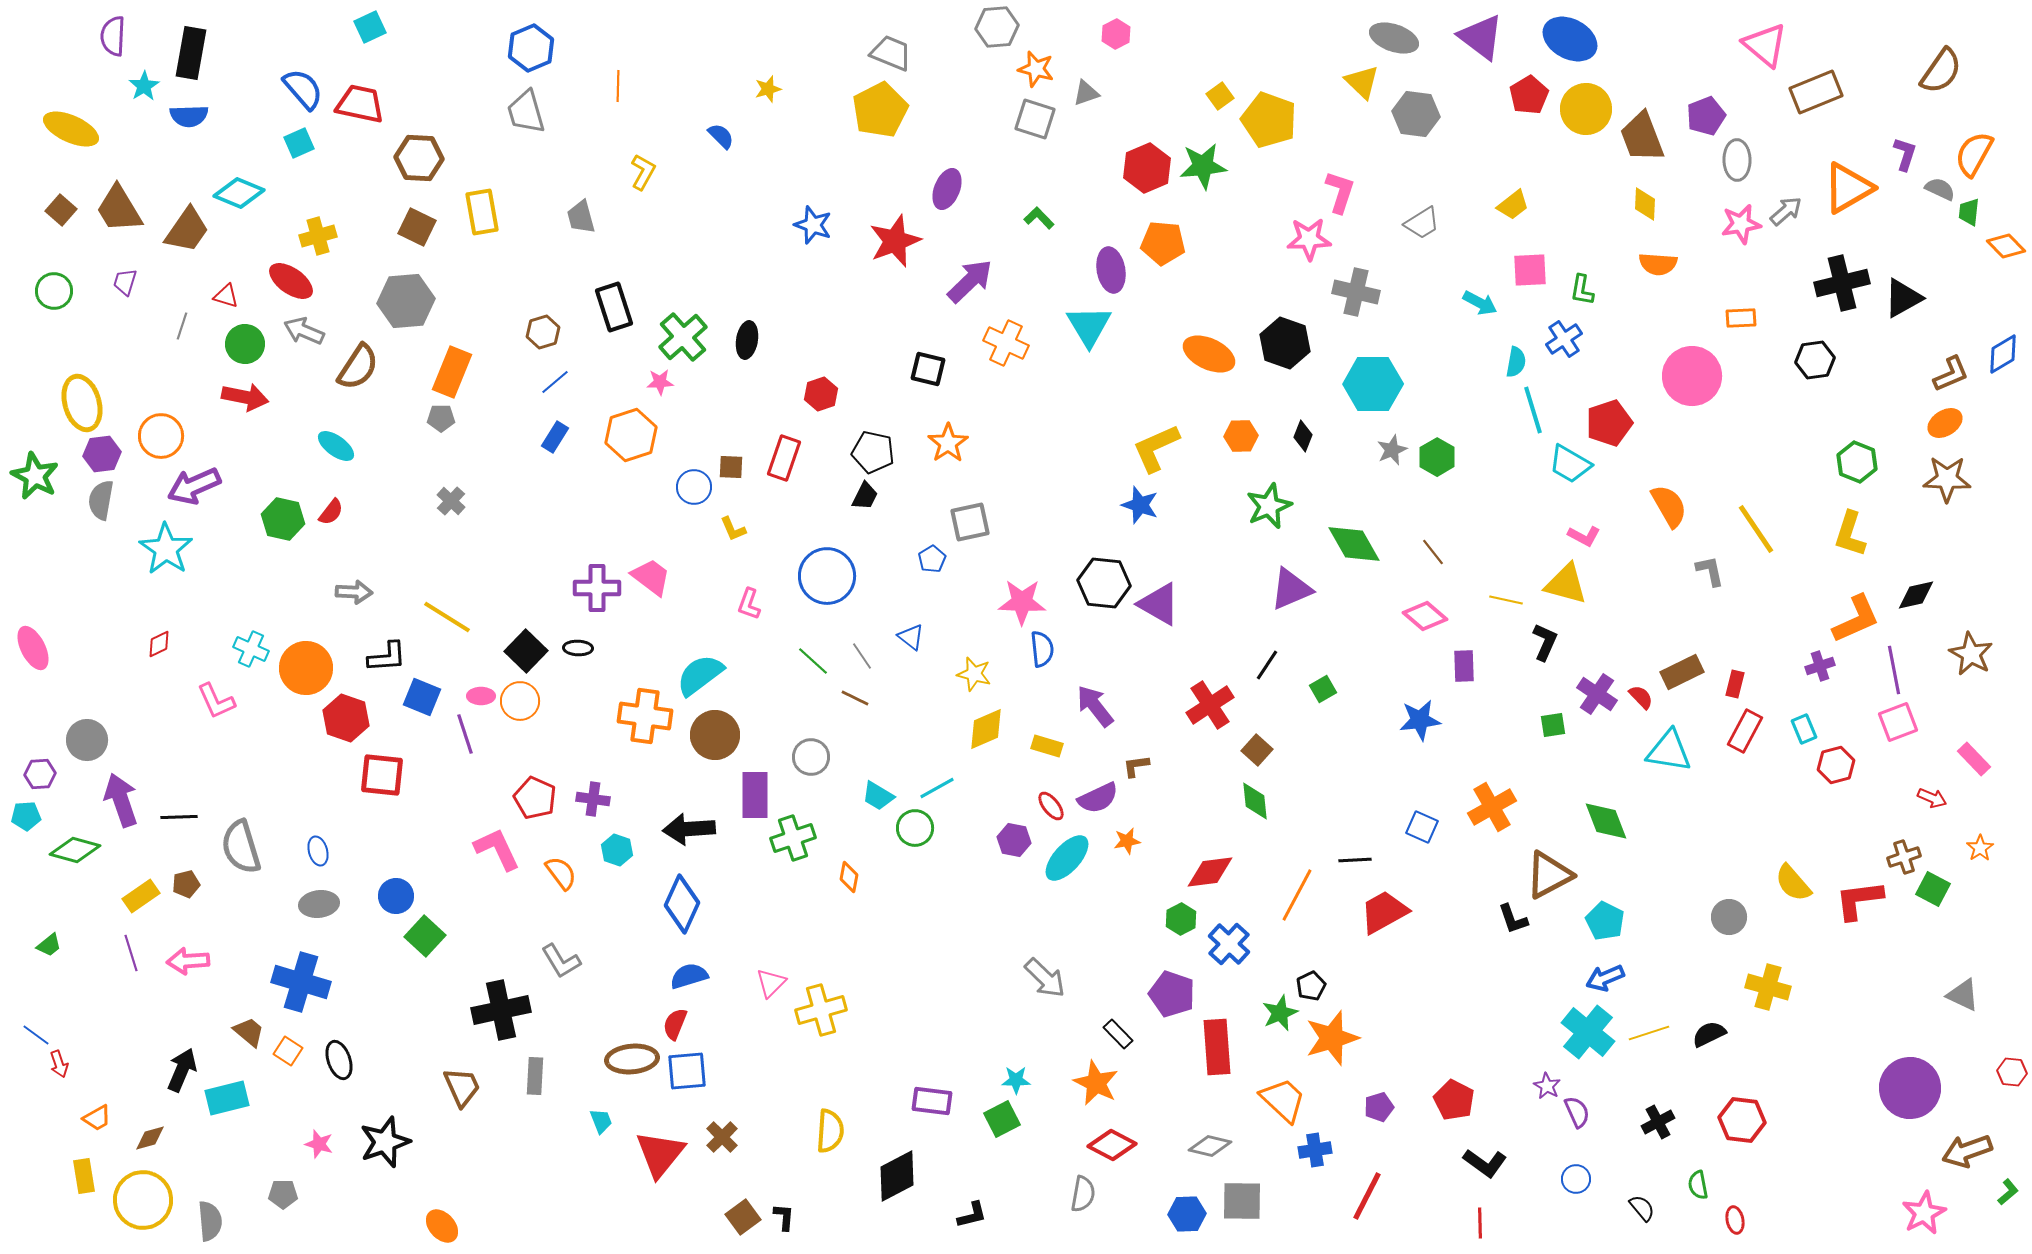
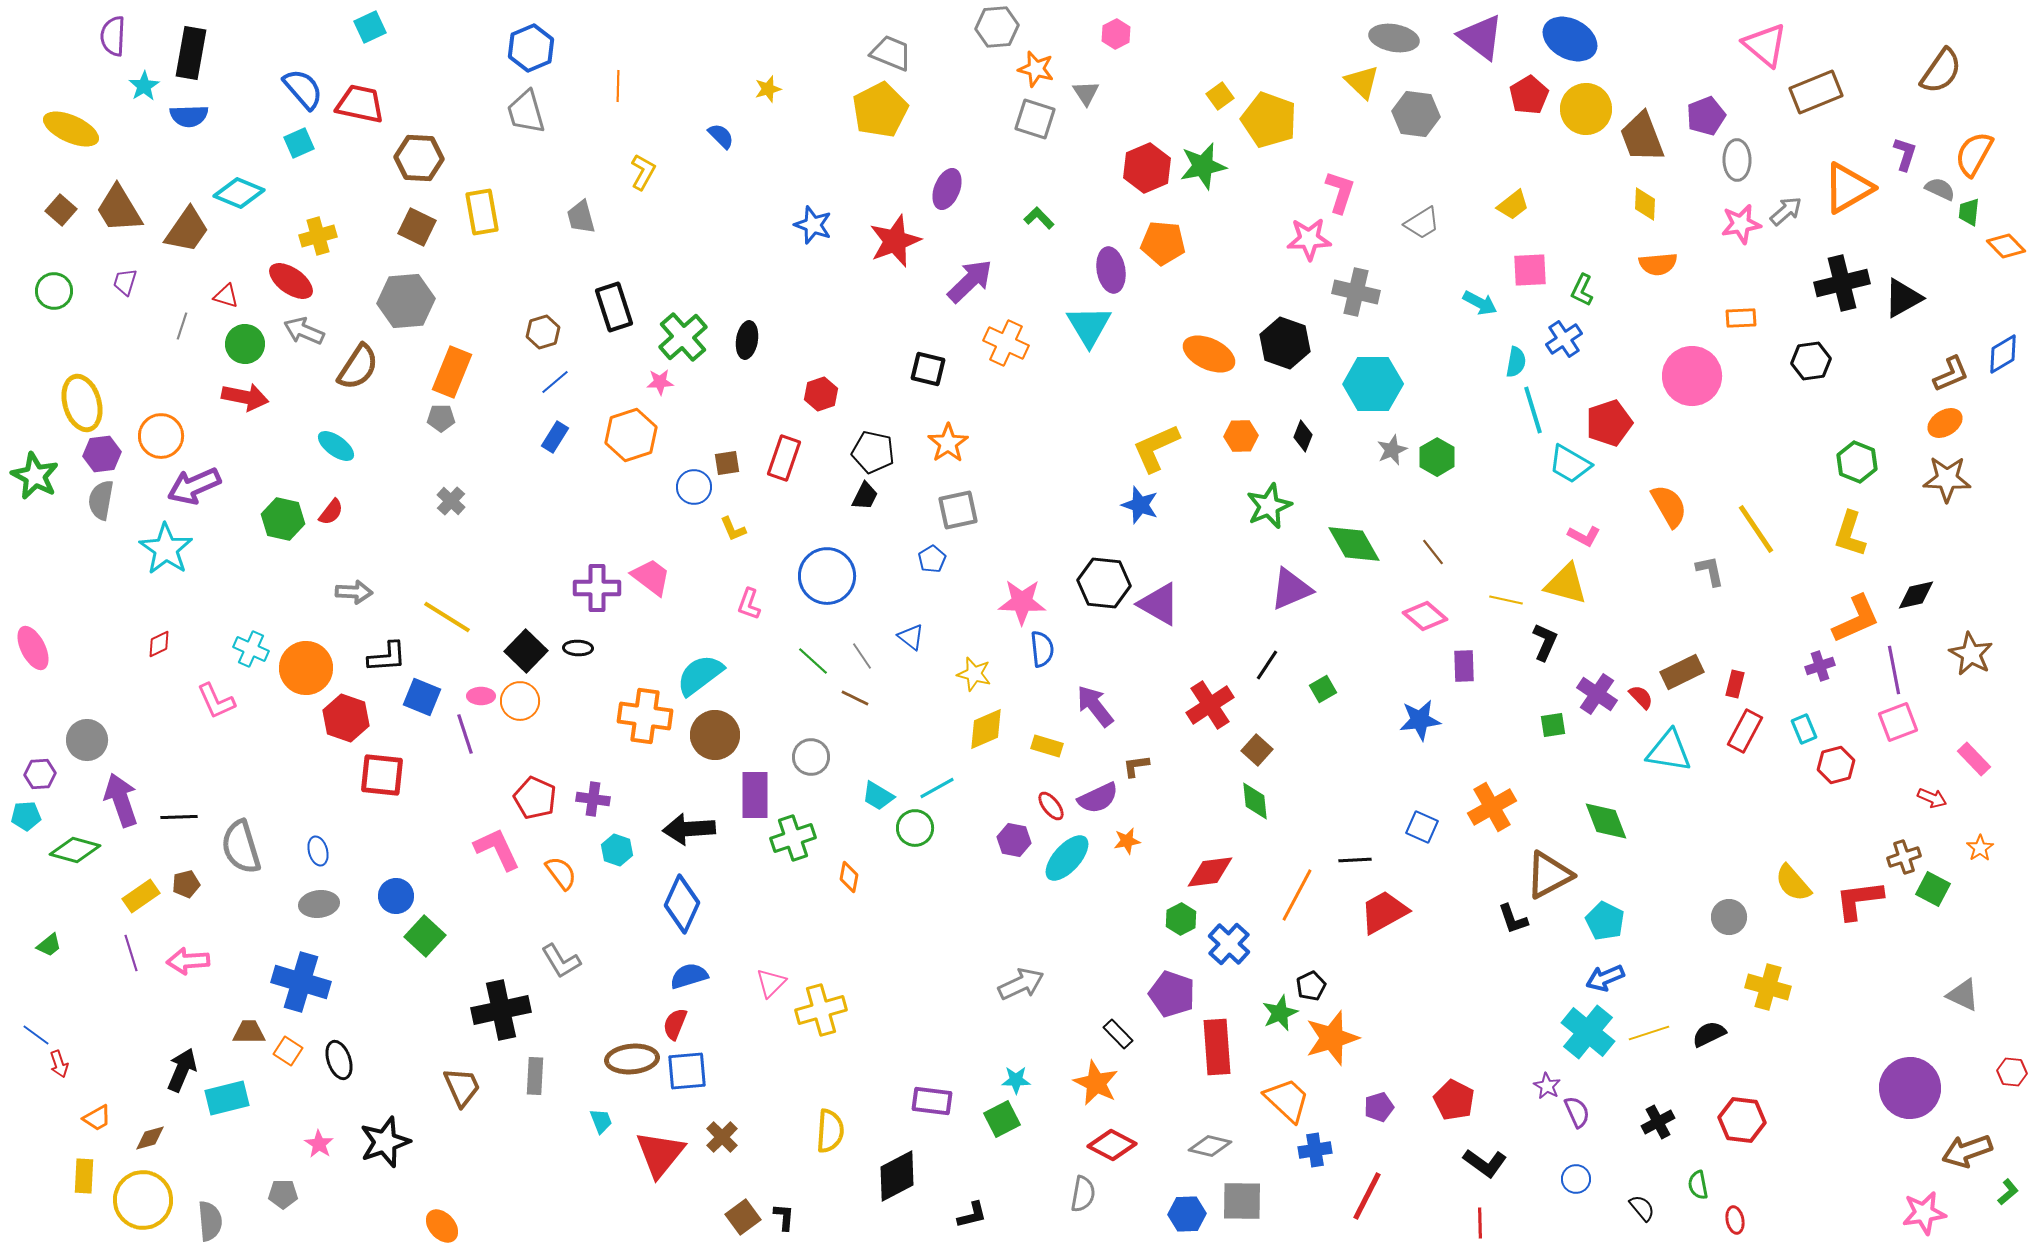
gray ellipse at (1394, 38): rotated 9 degrees counterclockwise
gray triangle at (1086, 93): rotated 44 degrees counterclockwise
green star at (1203, 166): rotated 6 degrees counterclockwise
orange semicircle at (1658, 264): rotated 9 degrees counterclockwise
green L-shape at (1582, 290): rotated 16 degrees clockwise
black hexagon at (1815, 360): moved 4 px left, 1 px down
brown square at (731, 467): moved 4 px left, 4 px up; rotated 12 degrees counterclockwise
gray square at (970, 522): moved 12 px left, 12 px up
gray arrow at (1045, 978): moved 24 px left, 6 px down; rotated 69 degrees counterclockwise
brown trapezoid at (249, 1032): rotated 40 degrees counterclockwise
orange trapezoid at (1283, 1100): moved 4 px right
pink star at (319, 1144): rotated 16 degrees clockwise
yellow rectangle at (84, 1176): rotated 12 degrees clockwise
pink star at (1924, 1213): rotated 18 degrees clockwise
